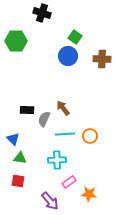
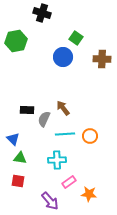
green square: moved 1 px right, 1 px down
green hexagon: rotated 10 degrees counterclockwise
blue circle: moved 5 px left, 1 px down
